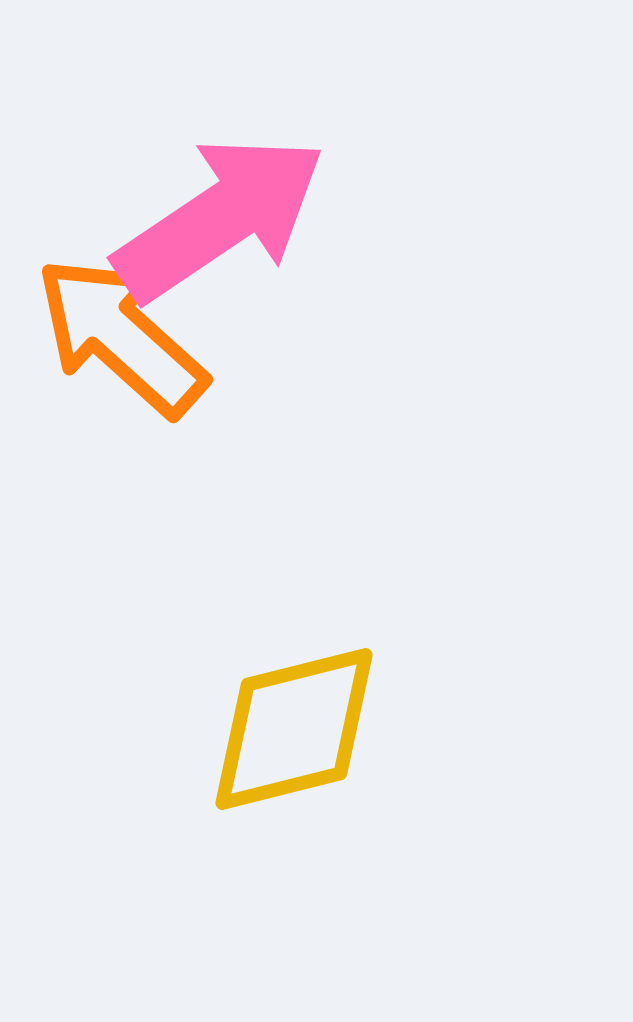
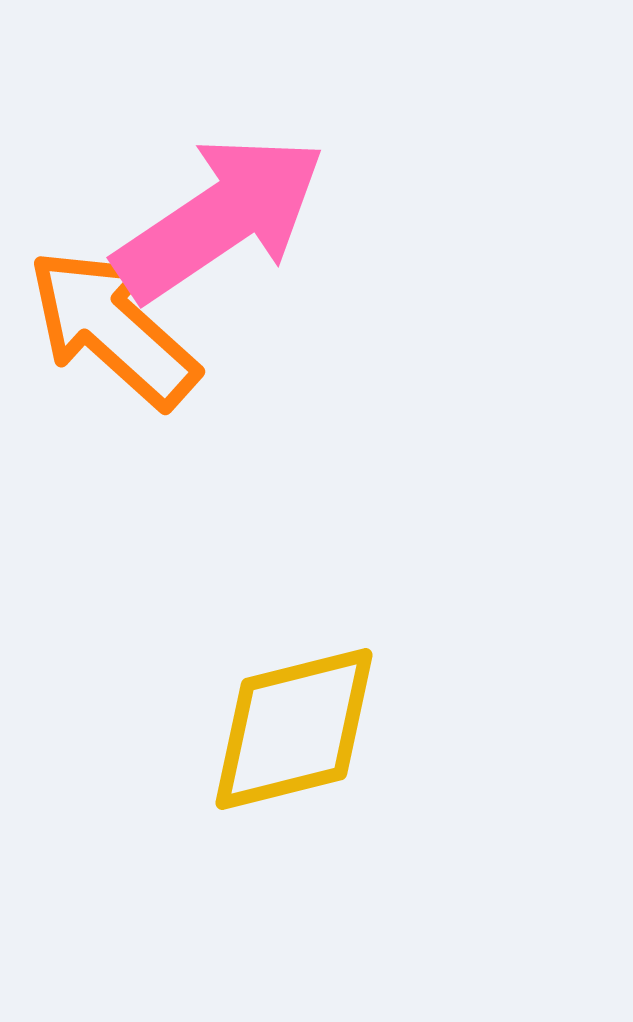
orange arrow: moved 8 px left, 8 px up
